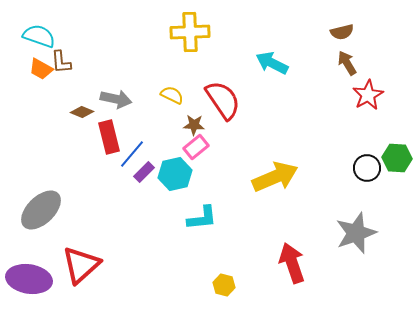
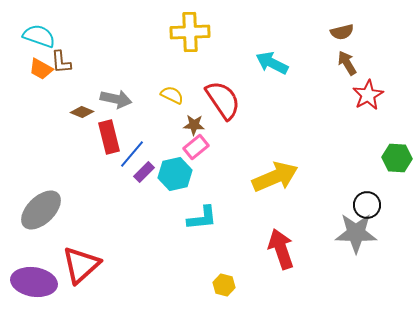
black circle: moved 37 px down
gray star: rotated 21 degrees clockwise
red arrow: moved 11 px left, 14 px up
purple ellipse: moved 5 px right, 3 px down
